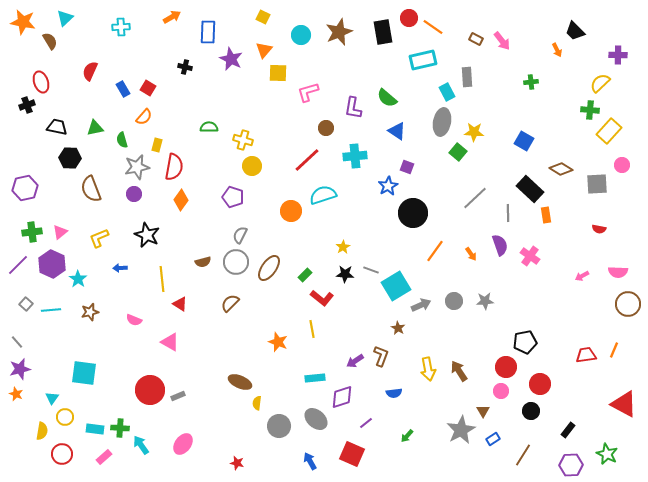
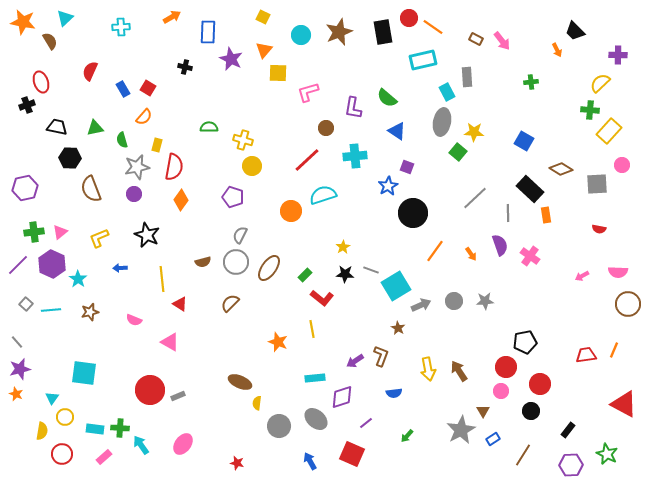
green cross at (32, 232): moved 2 px right
